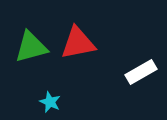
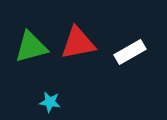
white rectangle: moved 11 px left, 20 px up
cyan star: rotated 15 degrees counterclockwise
